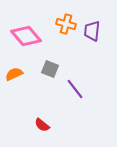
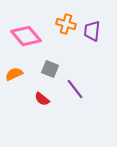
red semicircle: moved 26 px up
